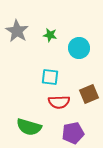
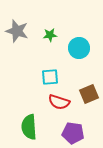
gray star: rotated 15 degrees counterclockwise
green star: rotated 16 degrees counterclockwise
cyan square: rotated 12 degrees counterclockwise
red semicircle: rotated 20 degrees clockwise
green semicircle: rotated 70 degrees clockwise
purple pentagon: rotated 20 degrees clockwise
